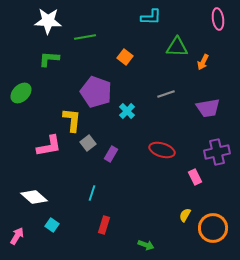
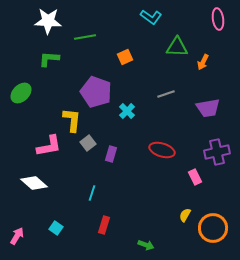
cyan L-shape: rotated 35 degrees clockwise
orange square: rotated 28 degrees clockwise
purple rectangle: rotated 14 degrees counterclockwise
white diamond: moved 14 px up
cyan square: moved 4 px right, 3 px down
